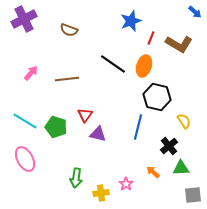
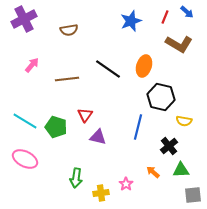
blue arrow: moved 8 px left
brown semicircle: rotated 30 degrees counterclockwise
red line: moved 14 px right, 21 px up
black line: moved 5 px left, 5 px down
pink arrow: moved 1 px right, 8 px up
black hexagon: moved 4 px right
yellow semicircle: rotated 133 degrees clockwise
purple triangle: moved 3 px down
pink ellipse: rotated 35 degrees counterclockwise
green triangle: moved 2 px down
